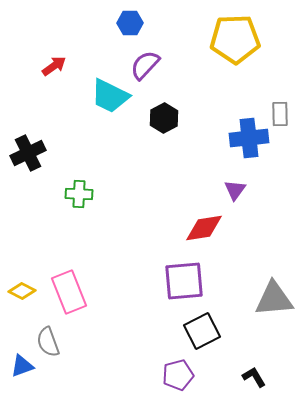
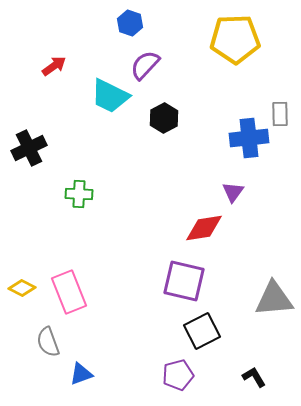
blue hexagon: rotated 20 degrees clockwise
black cross: moved 1 px right, 5 px up
purple triangle: moved 2 px left, 2 px down
purple square: rotated 18 degrees clockwise
yellow diamond: moved 3 px up
blue triangle: moved 59 px right, 8 px down
